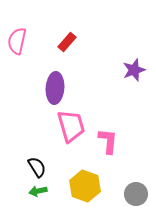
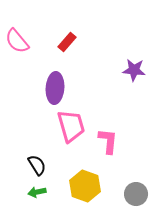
pink semicircle: rotated 52 degrees counterclockwise
purple star: rotated 25 degrees clockwise
black semicircle: moved 2 px up
green arrow: moved 1 px left, 1 px down
